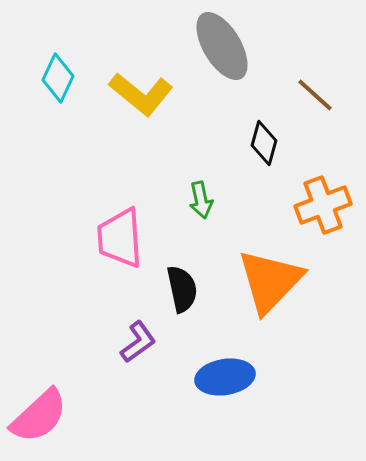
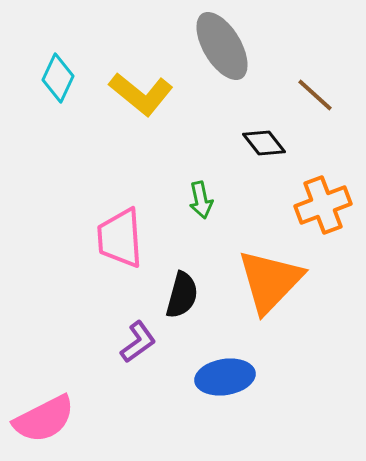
black diamond: rotated 54 degrees counterclockwise
black semicircle: moved 6 px down; rotated 27 degrees clockwise
pink semicircle: moved 5 px right, 3 px down; rotated 16 degrees clockwise
